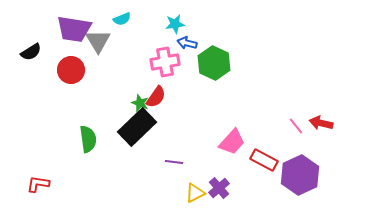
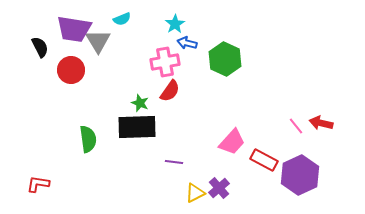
cyan star: rotated 24 degrees counterclockwise
black semicircle: moved 9 px right, 5 px up; rotated 85 degrees counterclockwise
green hexagon: moved 11 px right, 4 px up
red semicircle: moved 14 px right, 6 px up
black rectangle: rotated 42 degrees clockwise
